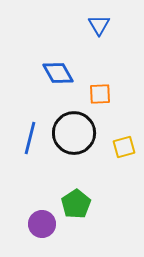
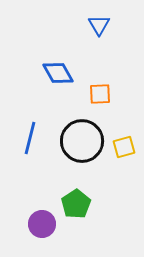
black circle: moved 8 px right, 8 px down
